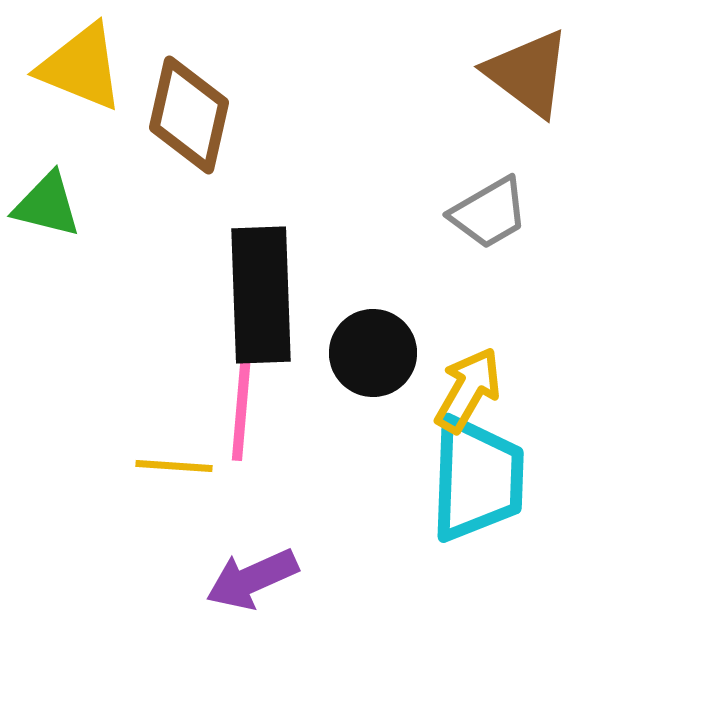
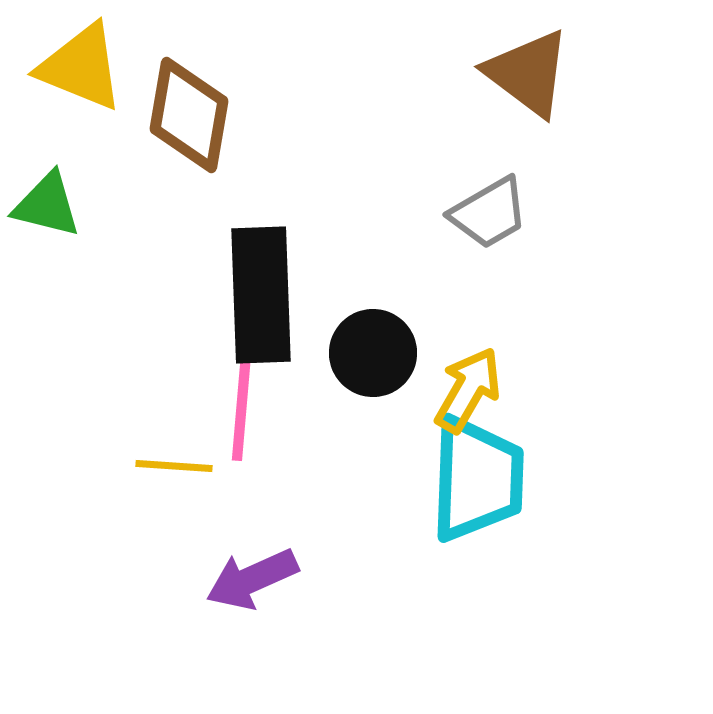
brown diamond: rotated 3 degrees counterclockwise
